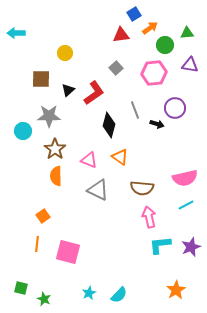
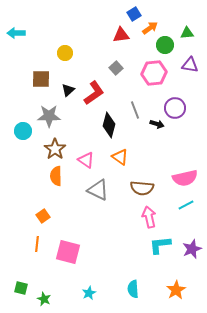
pink triangle: moved 3 px left; rotated 12 degrees clockwise
purple star: moved 1 px right, 2 px down
cyan semicircle: moved 14 px right, 6 px up; rotated 132 degrees clockwise
